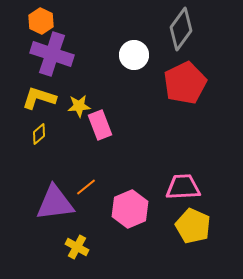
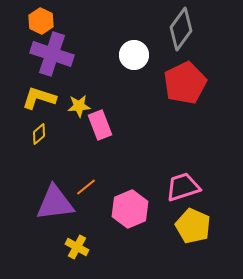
pink trapezoid: rotated 15 degrees counterclockwise
